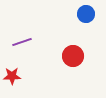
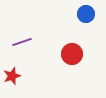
red circle: moved 1 px left, 2 px up
red star: rotated 18 degrees counterclockwise
